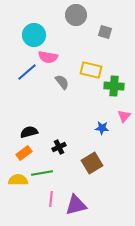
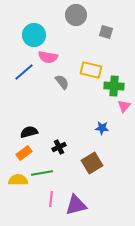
gray square: moved 1 px right
blue line: moved 3 px left
pink triangle: moved 10 px up
